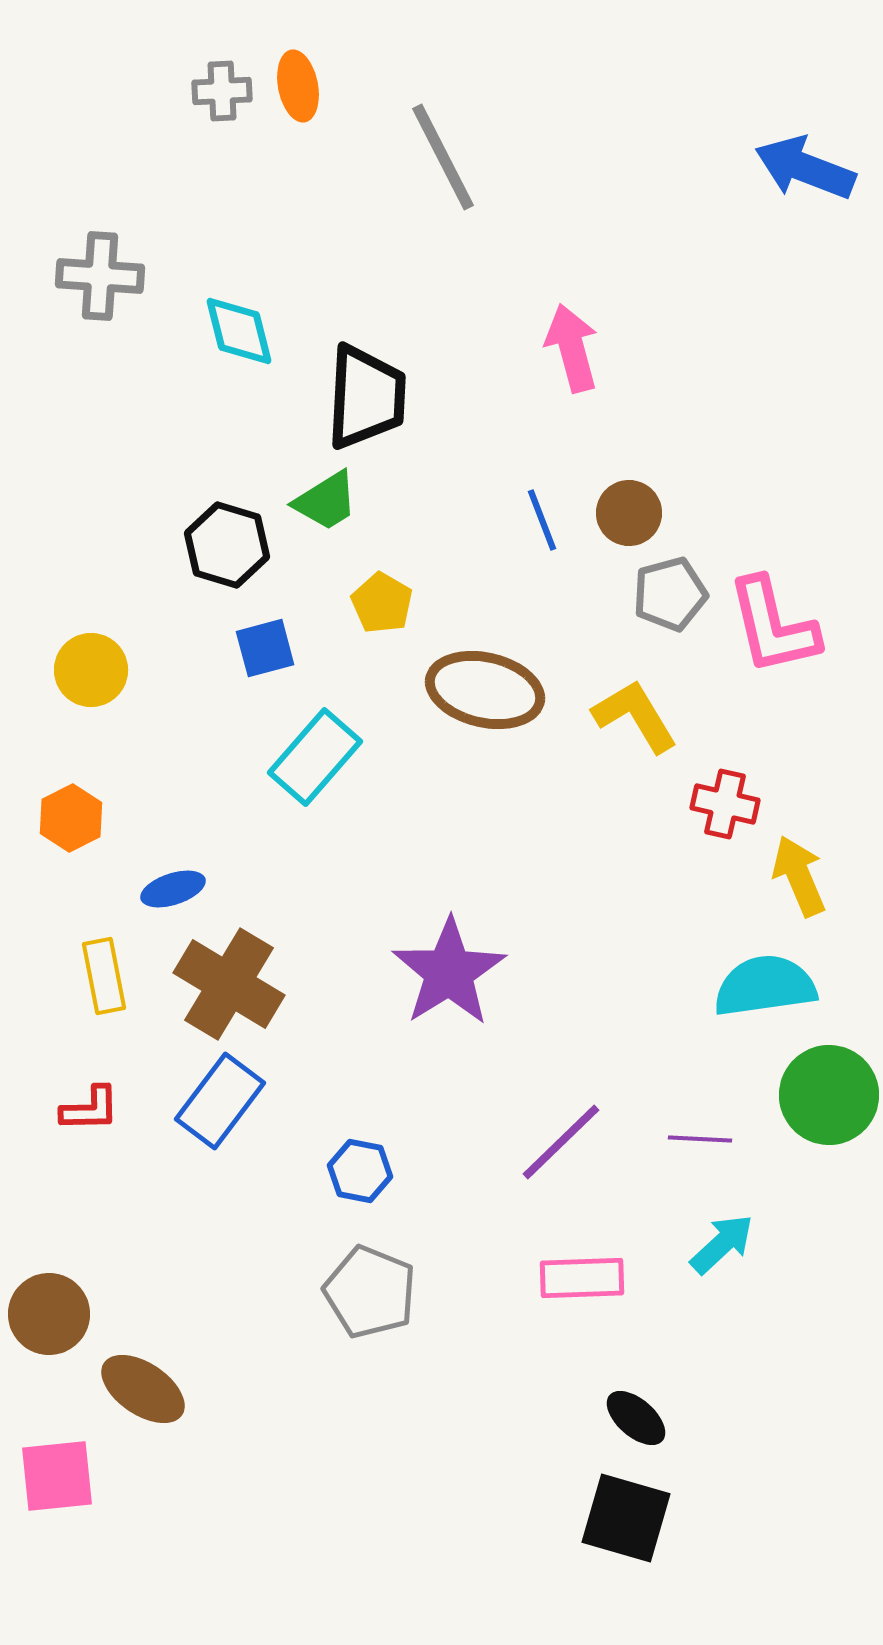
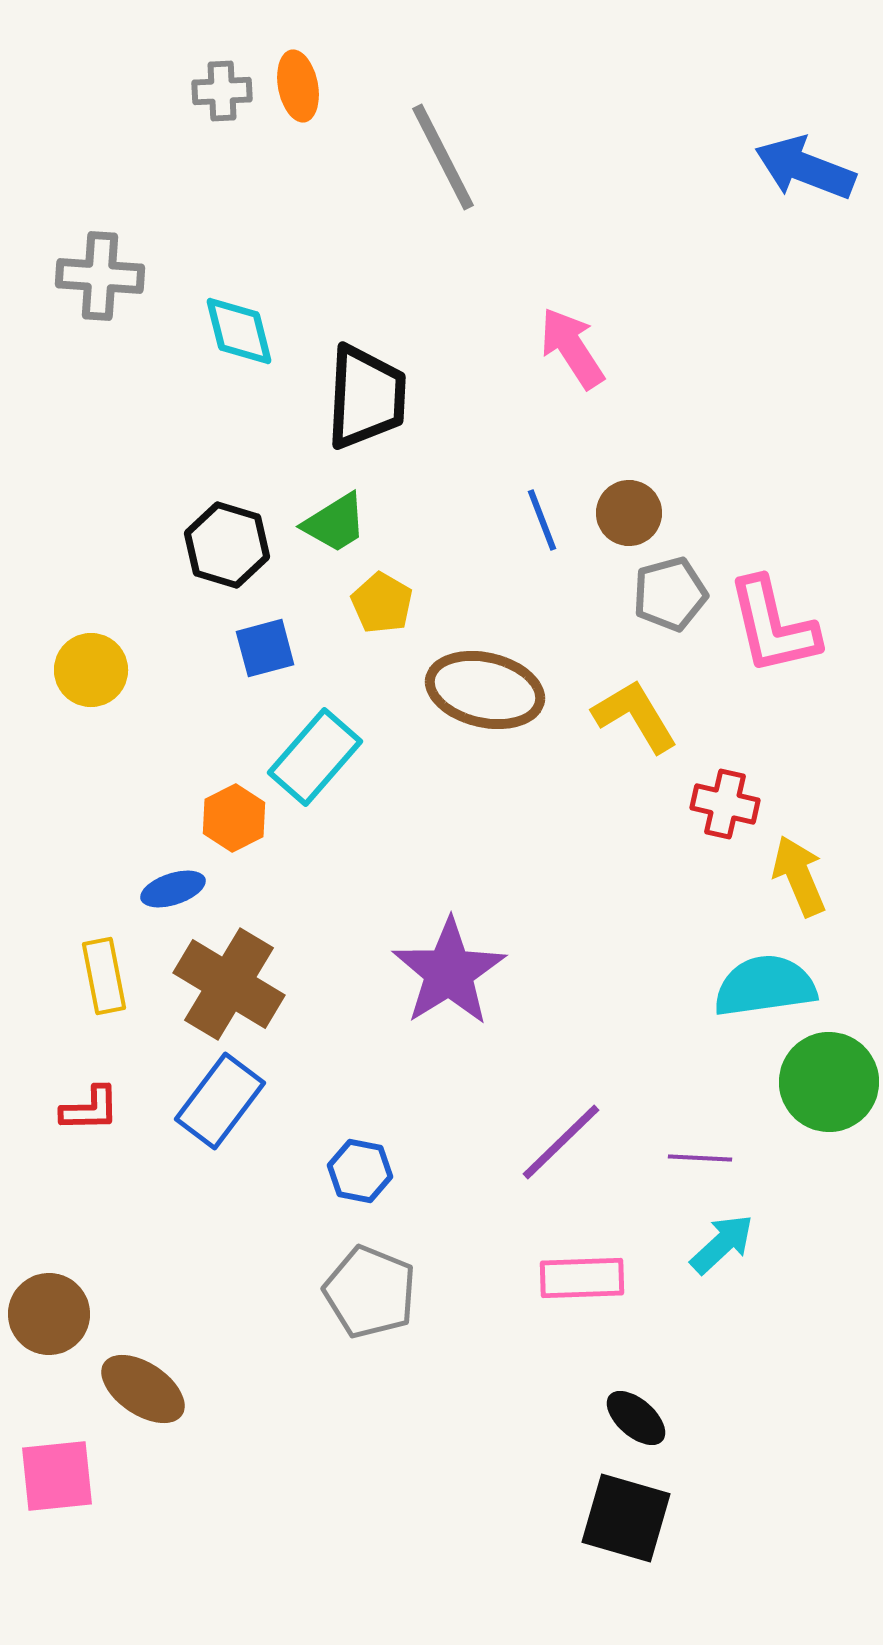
pink arrow at (572, 348): rotated 18 degrees counterclockwise
green trapezoid at (326, 501): moved 9 px right, 22 px down
orange hexagon at (71, 818): moved 163 px right
green circle at (829, 1095): moved 13 px up
purple line at (700, 1139): moved 19 px down
